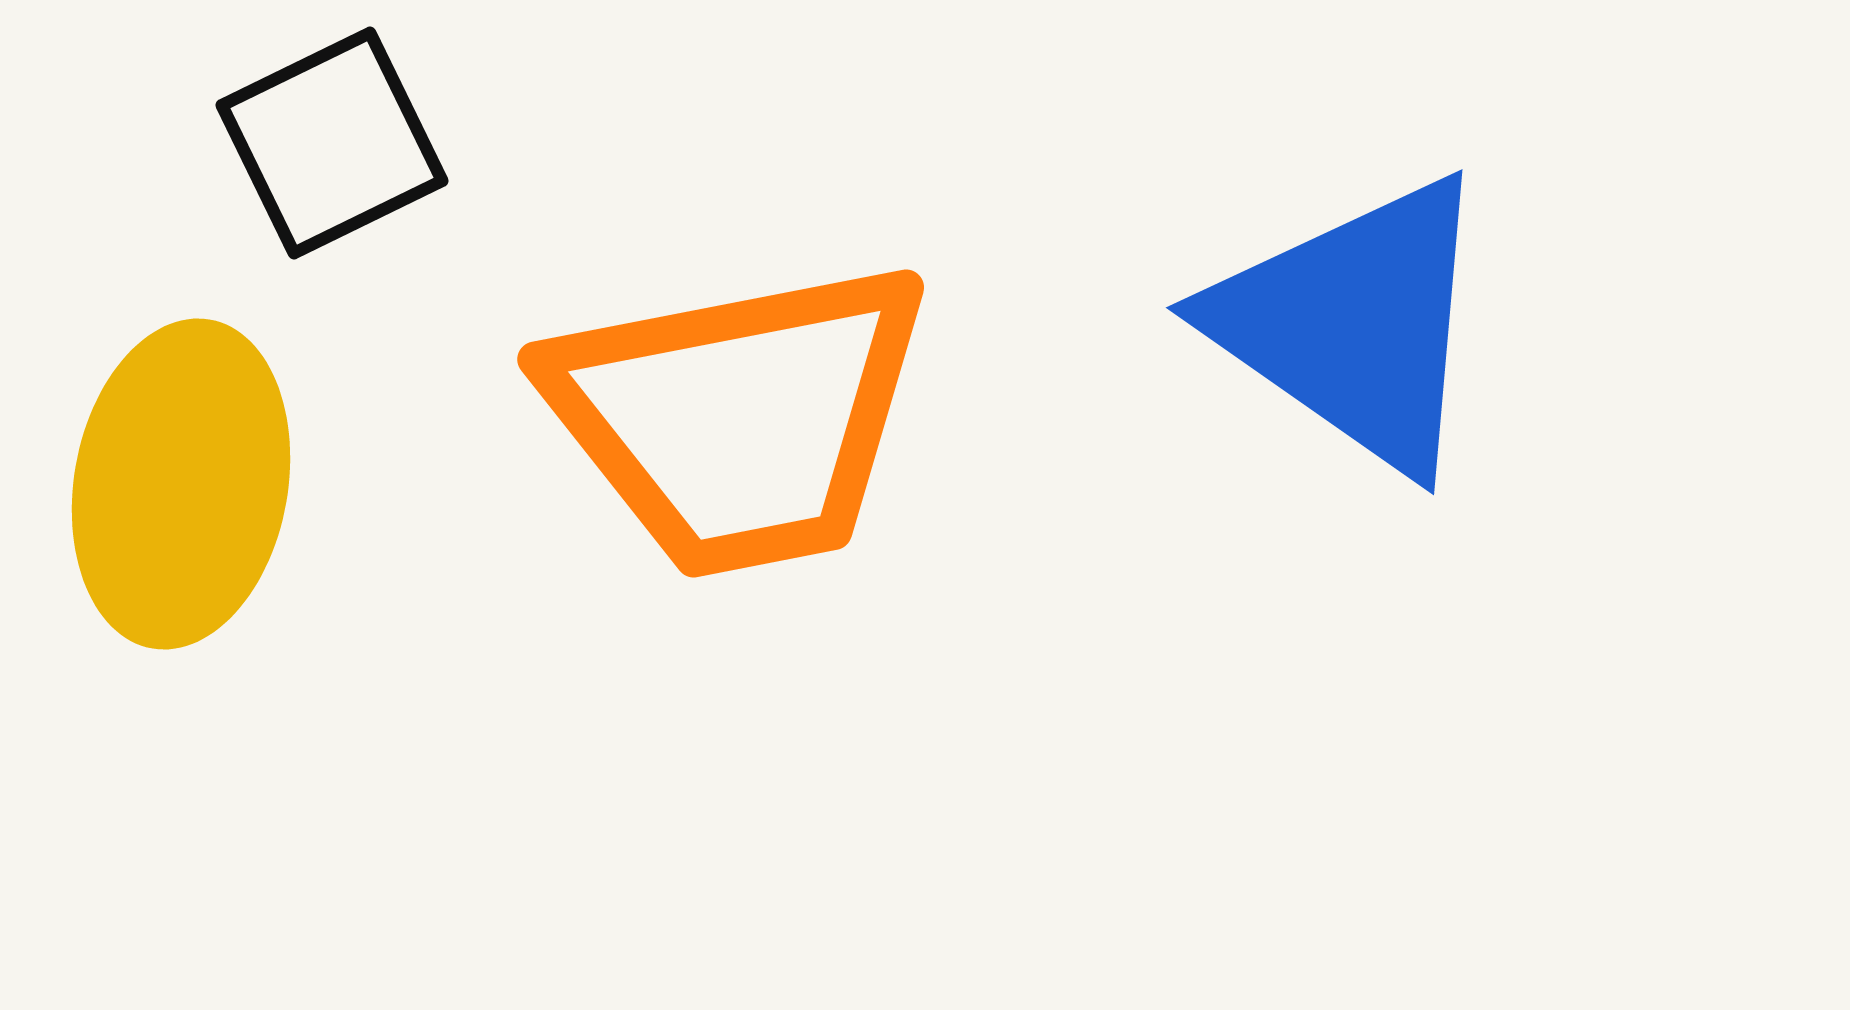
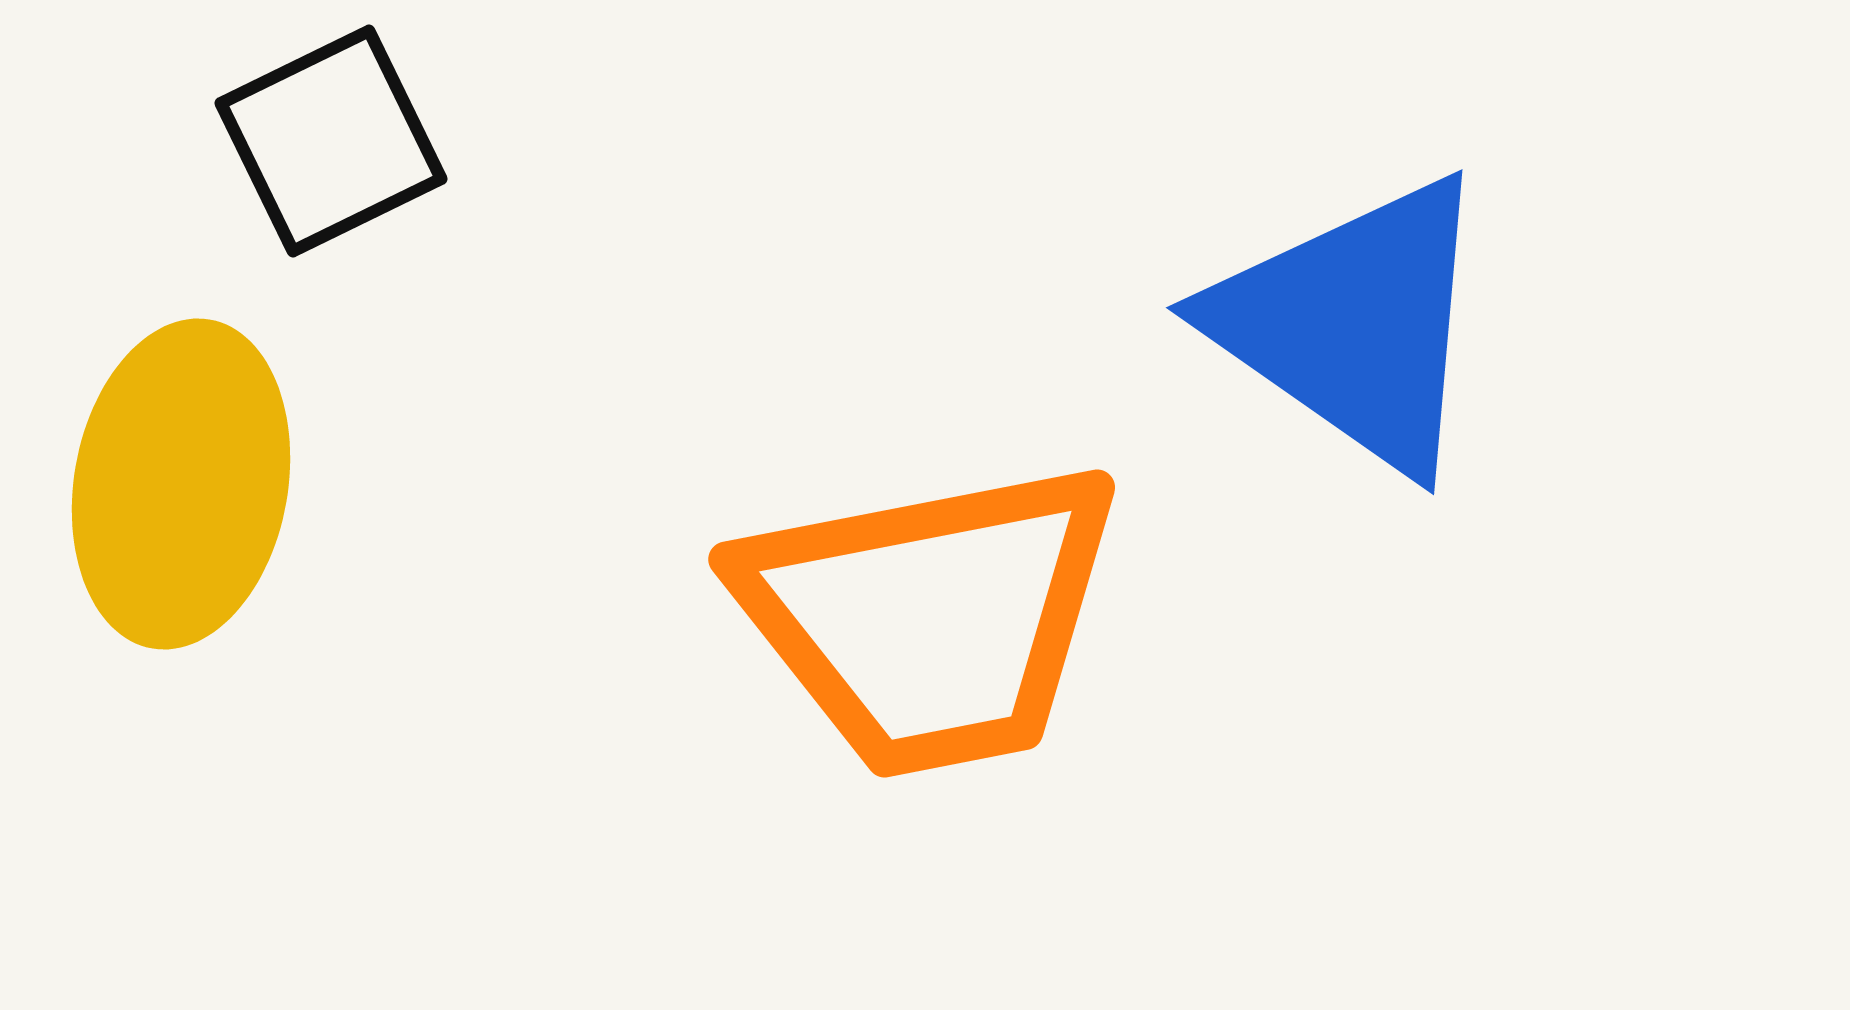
black square: moved 1 px left, 2 px up
orange trapezoid: moved 191 px right, 200 px down
